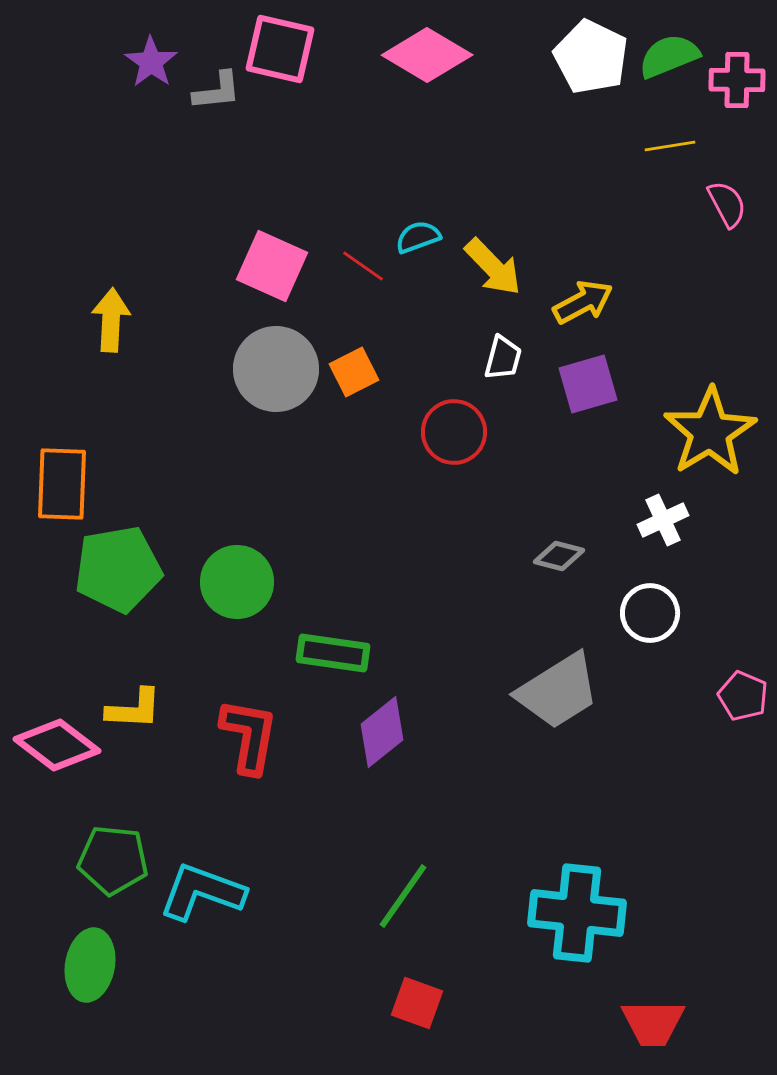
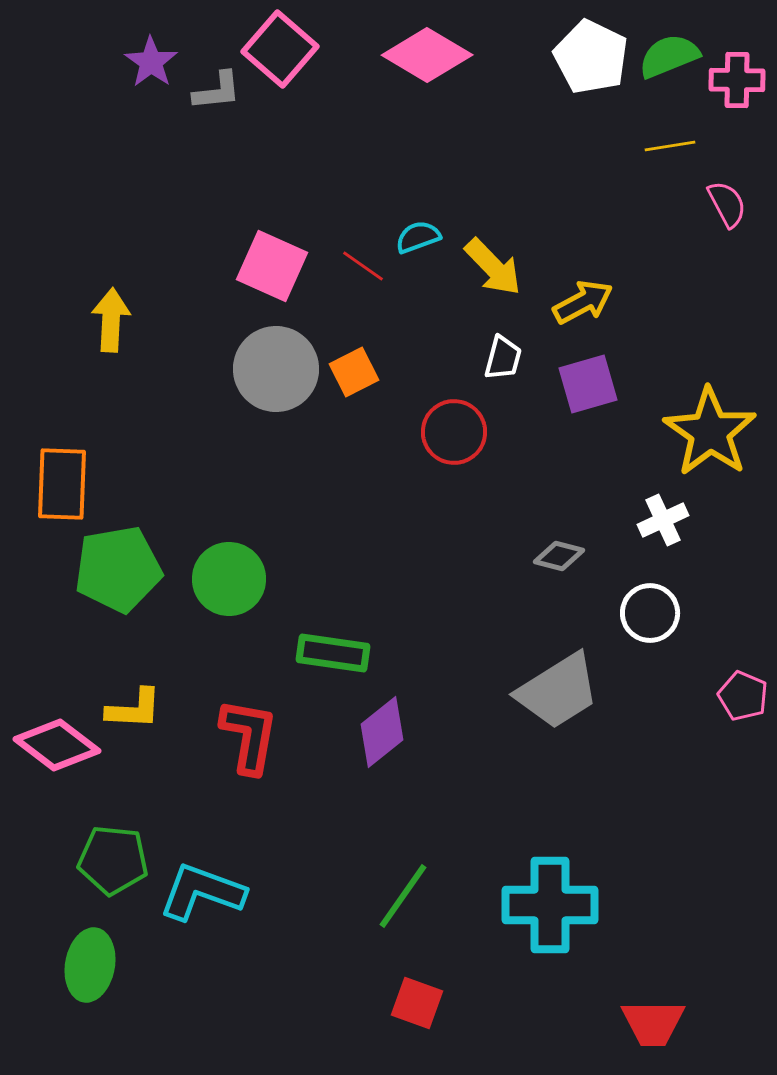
pink square at (280, 49): rotated 28 degrees clockwise
yellow star at (710, 432): rotated 6 degrees counterclockwise
green circle at (237, 582): moved 8 px left, 3 px up
cyan cross at (577, 913): moved 27 px left, 8 px up; rotated 6 degrees counterclockwise
